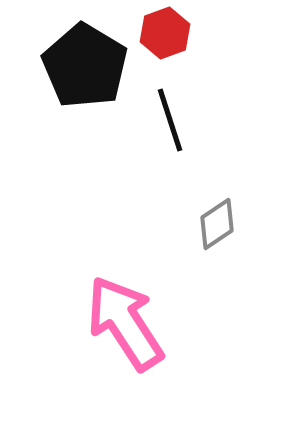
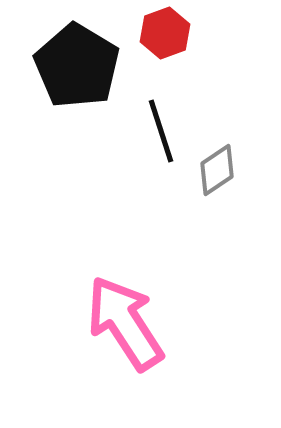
black pentagon: moved 8 px left
black line: moved 9 px left, 11 px down
gray diamond: moved 54 px up
